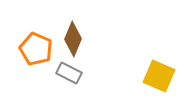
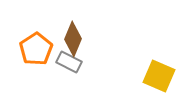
orange pentagon: rotated 16 degrees clockwise
gray rectangle: moved 11 px up
